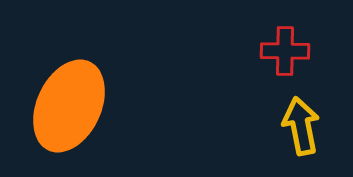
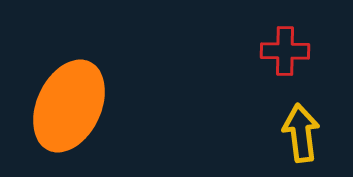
yellow arrow: moved 7 px down; rotated 4 degrees clockwise
